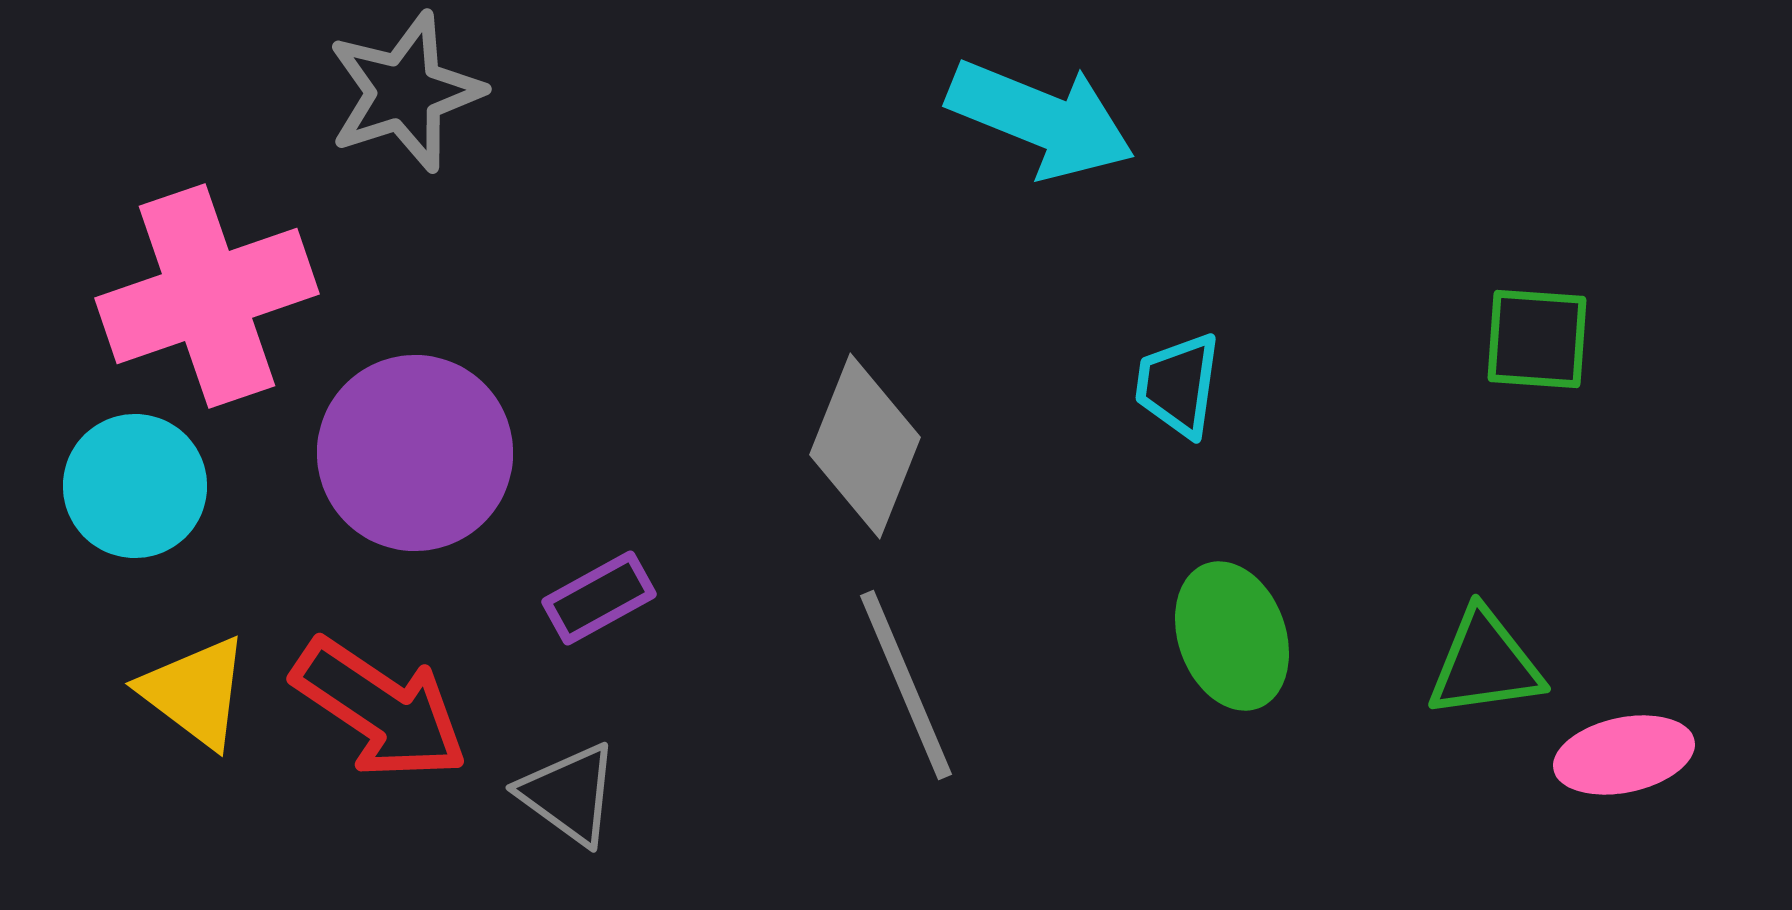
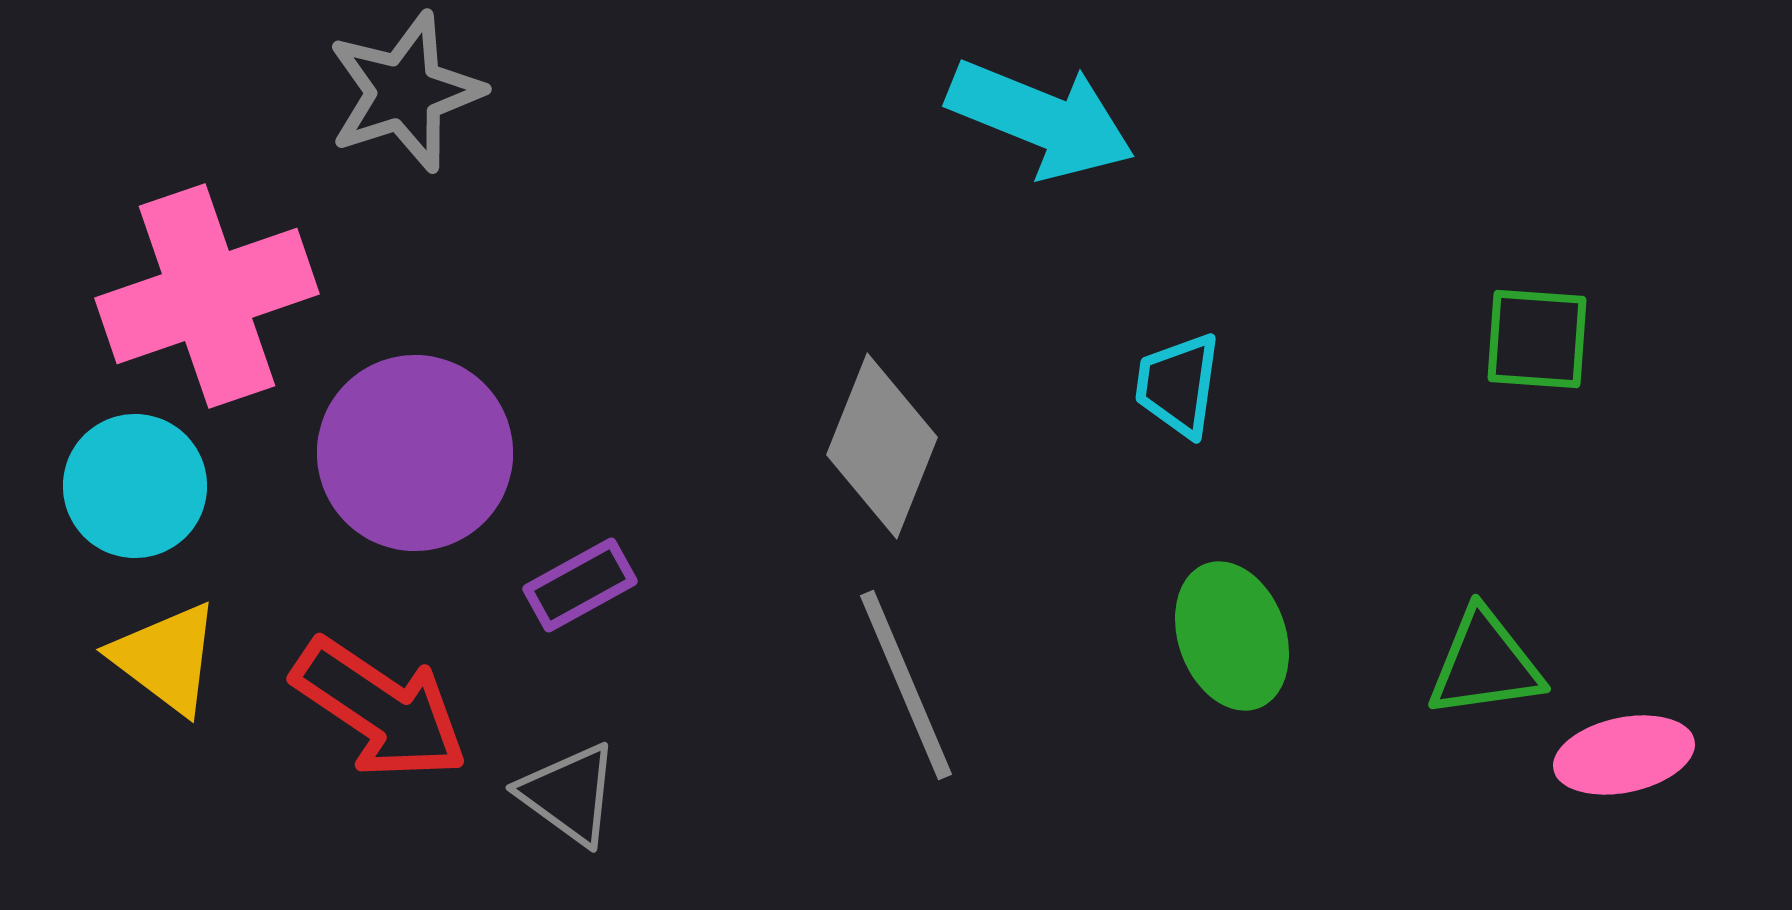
gray diamond: moved 17 px right
purple rectangle: moved 19 px left, 13 px up
yellow triangle: moved 29 px left, 34 px up
